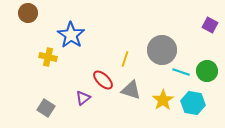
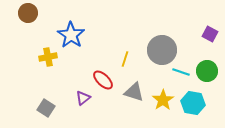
purple square: moved 9 px down
yellow cross: rotated 24 degrees counterclockwise
gray triangle: moved 3 px right, 2 px down
